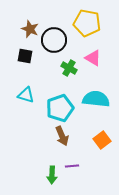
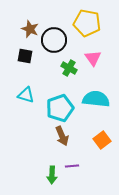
pink triangle: rotated 24 degrees clockwise
